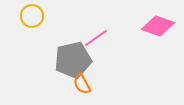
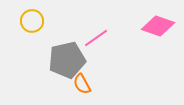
yellow circle: moved 5 px down
gray pentagon: moved 6 px left
